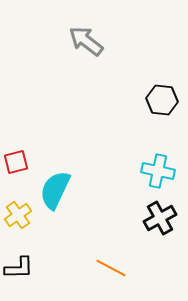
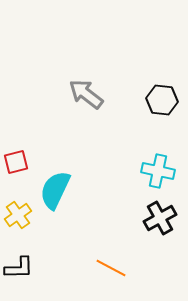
gray arrow: moved 53 px down
